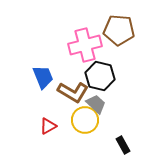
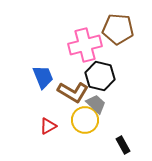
brown pentagon: moved 1 px left, 1 px up
